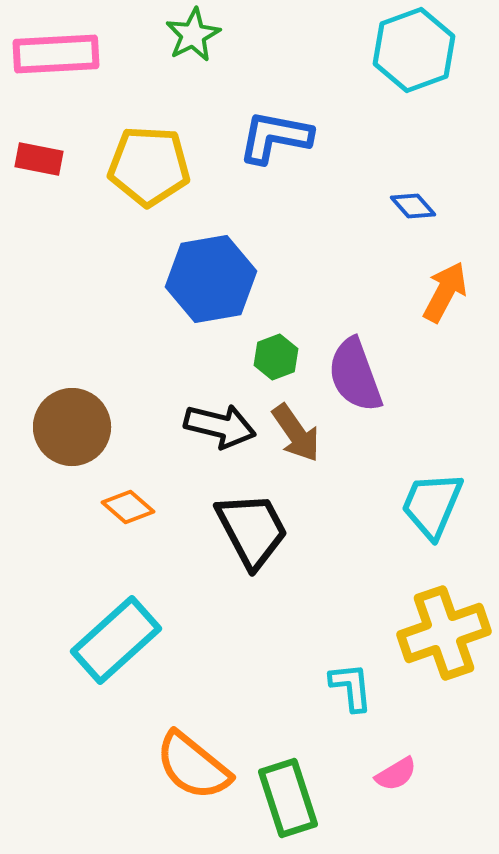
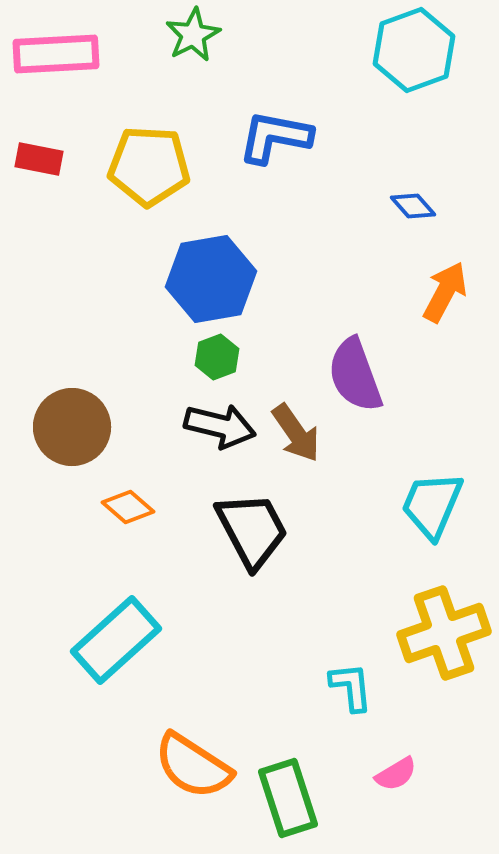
green hexagon: moved 59 px left
orange semicircle: rotated 6 degrees counterclockwise
